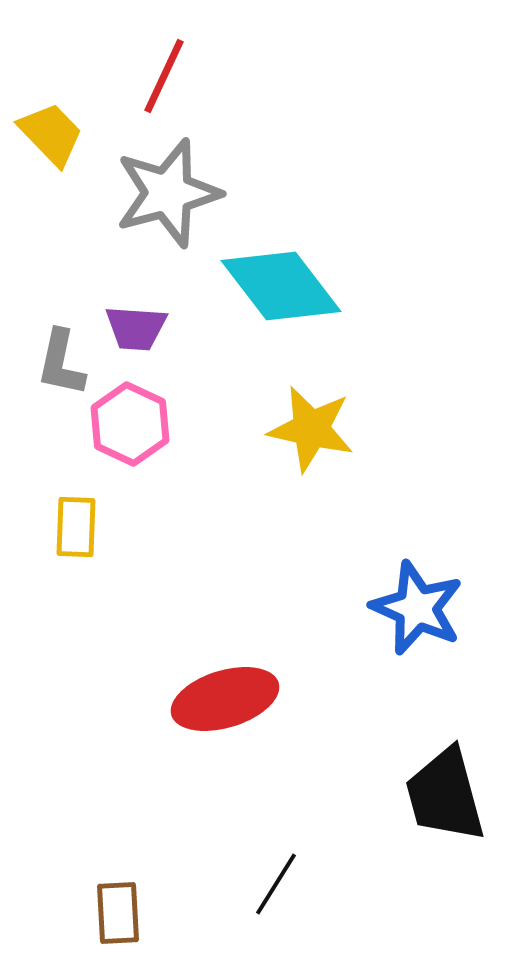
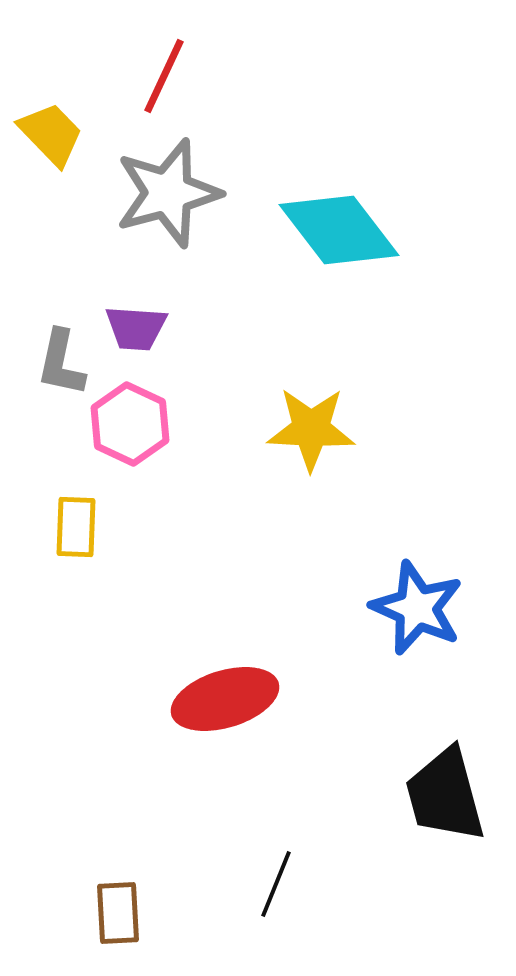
cyan diamond: moved 58 px right, 56 px up
yellow star: rotated 10 degrees counterclockwise
black line: rotated 10 degrees counterclockwise
